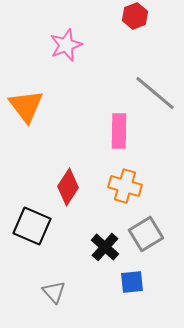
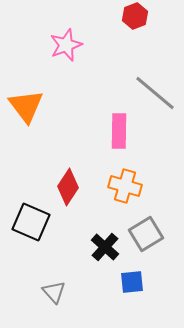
black square: moved 1 px left, 4 px up
